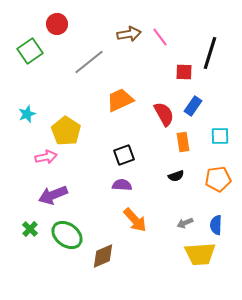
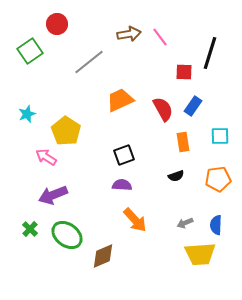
red semicircle: moved 1 px left, 5 px up
pink arrow: rotated 135 degrees counterclockwise
